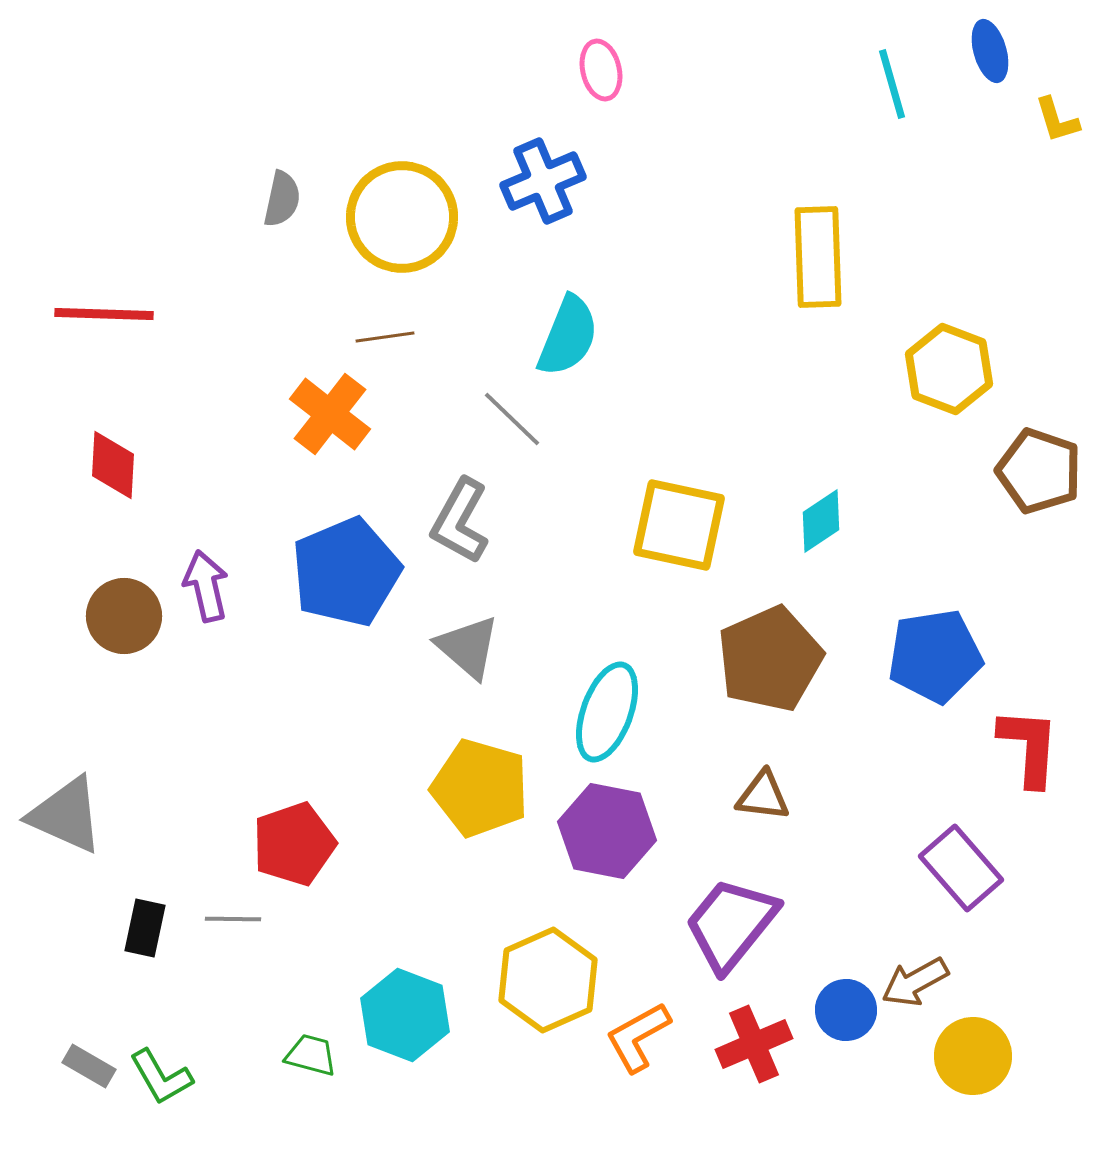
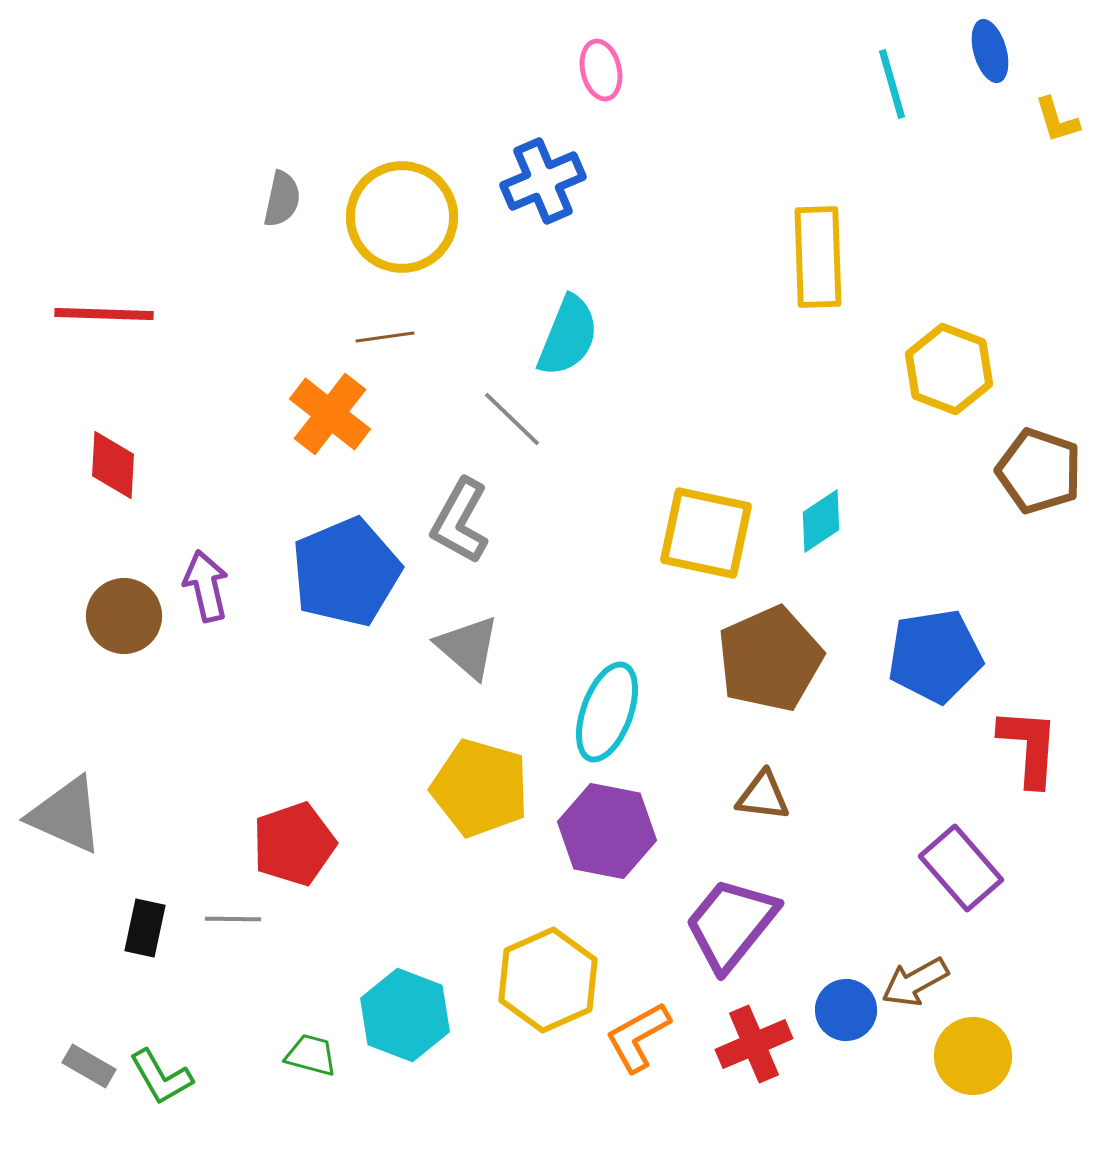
yellow square at (679, 525): moved 27 px right, 8 px down
